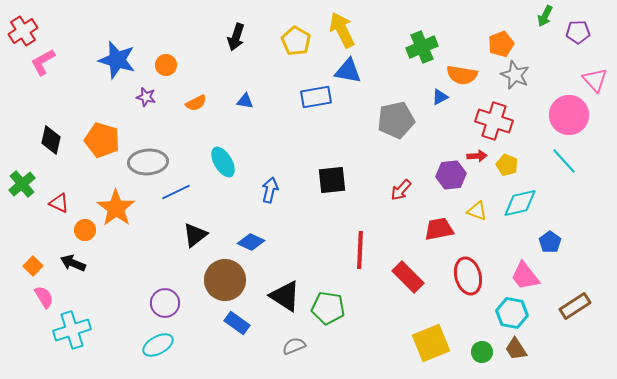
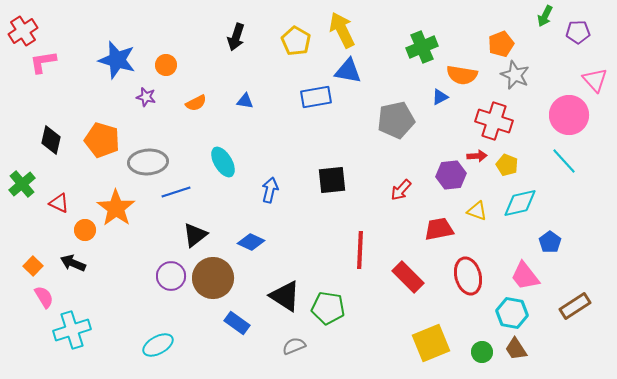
pink L-shape at (43, 62): rotated 20 degrees clockwise
blue line at (176, 192): rotated 8 degrees clockwise
brown circle at (225, 280): moved 12 px left, 2 px up
purple circle at (165, 303): moved 6 px right, 27 px up
